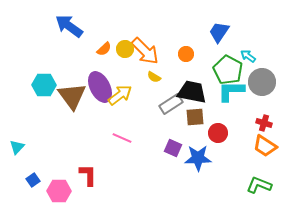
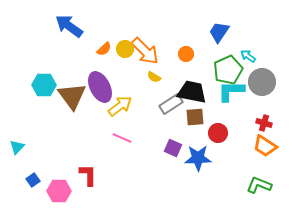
green pentagon: rotated 20 degrees clockwise
yellow arrow: moved 11 px down
